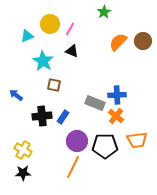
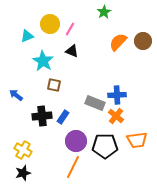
purple circle: moved 1 px left
black star: rotated 14 degrees counterclockwise
